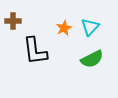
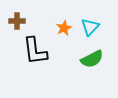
brown cross: moved 4 px right
